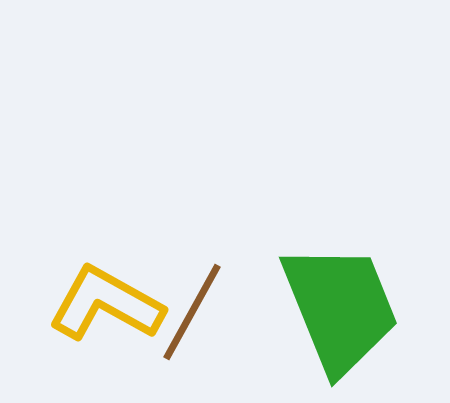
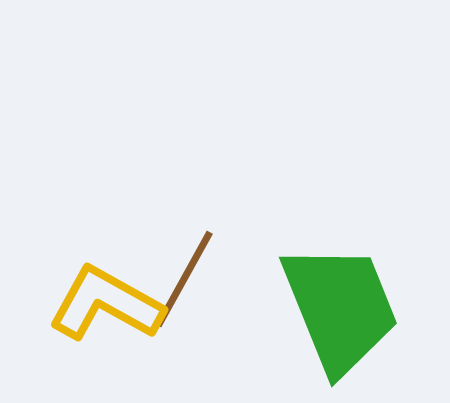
brown line: moved 8 px left, 33 px up
